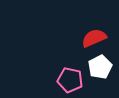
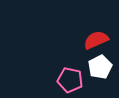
red semicircle: moved 2 px right, 2 px down
